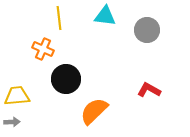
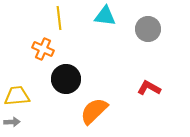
gray circle: moved 1 px right, 1 px up
red L-shape: moved 2 px up
